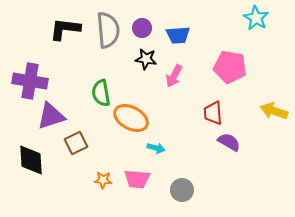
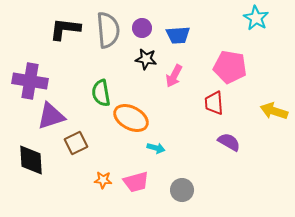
red trapezoid: moved 1 px right, 10 px up
pink trapezoid: moved 1 px left, 3 px down; rotated 20 degrees counterclockwise
